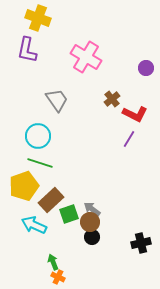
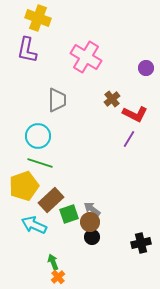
gray trapezoid: rotated 35 degrees clockwise
orange cross: rotated 24 degrees clockwise
